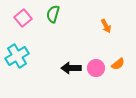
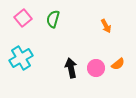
green semicircle: moved 5 px down
cyan cross: moved 4 px right, 2 px down
black arrow: rotated 78 degrees clockwise
